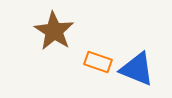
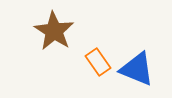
orange rectangle: rotated 36 degrees clockwise
